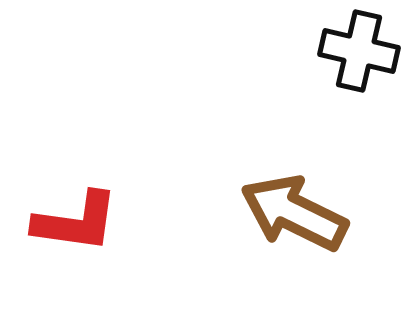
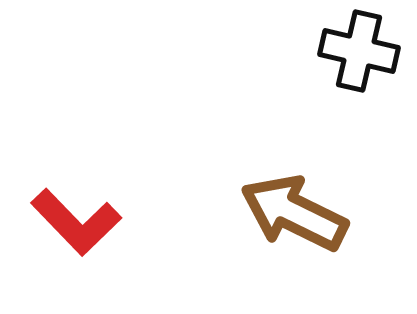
red L-shape: rotated 38 degrees clockwise
